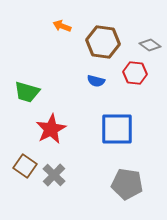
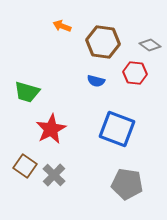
blue square: rotated 21 degrees clockwise
